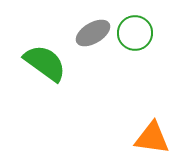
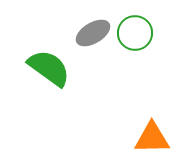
green semicircle: moved 4 px right, 5 px down
orange triangle: rotated 9 degrees counterclockwise
